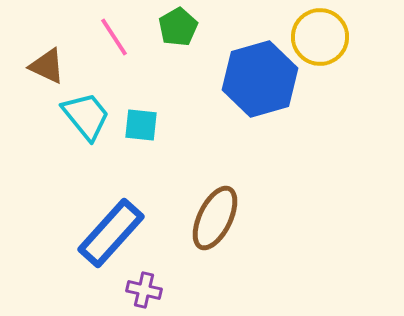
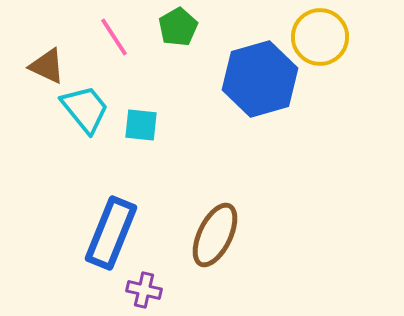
cyan trapezoid: moved 1 px left, 7 px up
brown ellipse: moved 17 px down
blue rectangle: rotated 20 degrees counterclockwise
